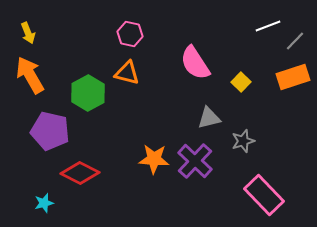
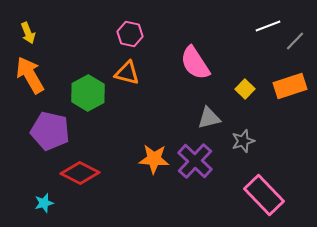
orange rectangle: moved 3 px left, 9 px down
yellow square: moved 4 px right, 7 px down
